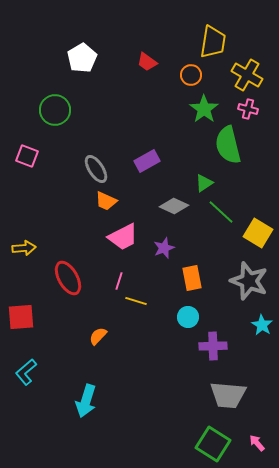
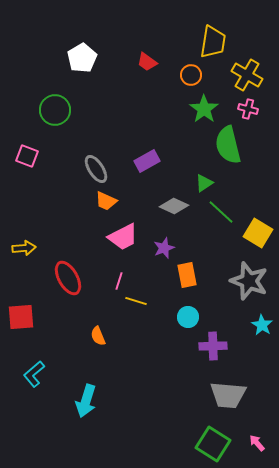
orange rectangle: moved 5 px left, 3 px up
orange semicircle: rotated 66 degrees counterclockwise
cyan L-shape: moved 8 px right, 2 px down
